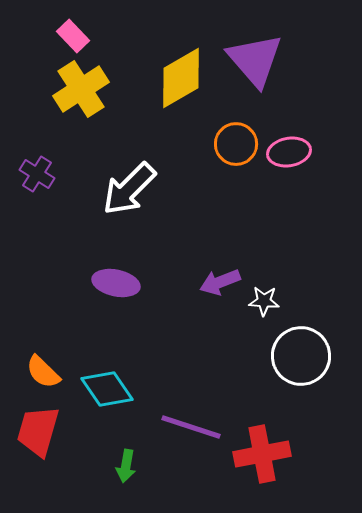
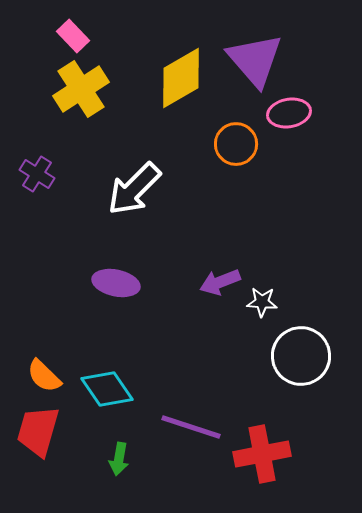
pink ellipse: moved 39 px up
white arrow: moved 5 px right
white star: moved 2 px left, 1 px down
orange semicircle: moved 1 px right, 4 px down
green arrow: moved 7 px left, 7 px up
